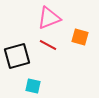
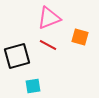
cyan square: rotated 21 degrees counterclockwise
